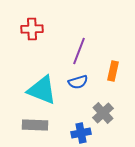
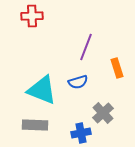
red cross: moved 13 px up
purple line: moved 7 px right, 4 px up
orange rectangle: moved 4 px right, 3 px up; rotated 30 degrees counterclockwise
